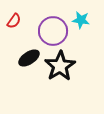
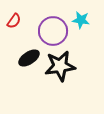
black star: rotated 24 degrees clockwise
